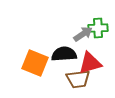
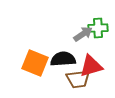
black semicircle: moved 1 px left, 5 px down
red triangle: moved 1 px right, 3 px down
